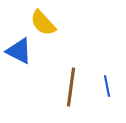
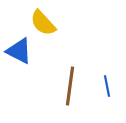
brown line: moved 1 px left, 1 px up
